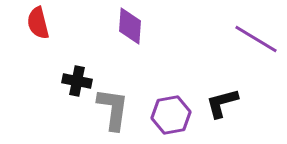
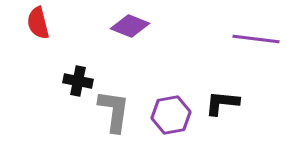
purple diamond: rotated 72 degrees counterclockwise
purple line: rotated 24 degrees counterclockwise
black cross: moved 1 px right
black L-shape: rotated 21 degrees clockwise
gray L-shape: moved 1 px right, 2 px down
